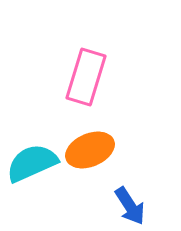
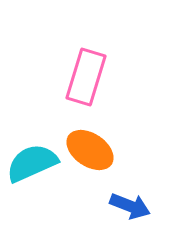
orange ellipse: rotated 57 degrees clockwise
blue arrow: rotated 36 degrees counterclockwise
